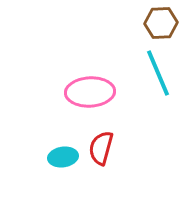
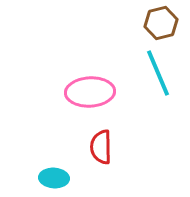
brown hexagon: rotated 12 degrees counterclockwise
red semicircle: moved 1 px up; rotated 16 degrees counterclockwise
cyan ellipse: moved 9 px left, 21 px down; rotated 12 degrees clockwise
